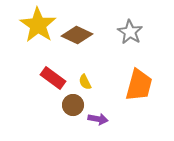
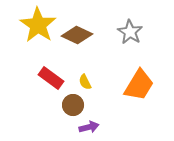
red rectangle: moved 2 px left
orange trapezoid: rotated 16 degrees clockwise
purple arrow: moved 9 px left, 8 px down; rotated 24 degrees counterclockwise
